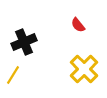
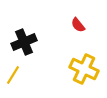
yellow cross: rotated 20 degrees counterclockwise
